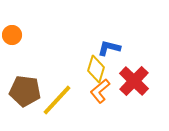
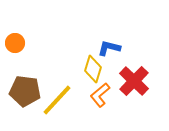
orange circle: moved 3 px right, 8 px down
yellow diamond: moved 3 px left
orange L-shape: moved 4 px down
